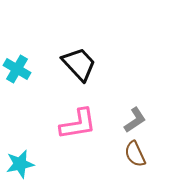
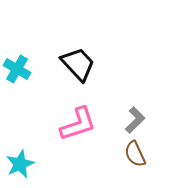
black trapezoid: moved 1 px left
gray L-shape: rotated 12 degrees counterclockwise
pink L-shape: rotated 9 degrees counterclockwise
cyan star: rotated 12 degrees counterclockwise
